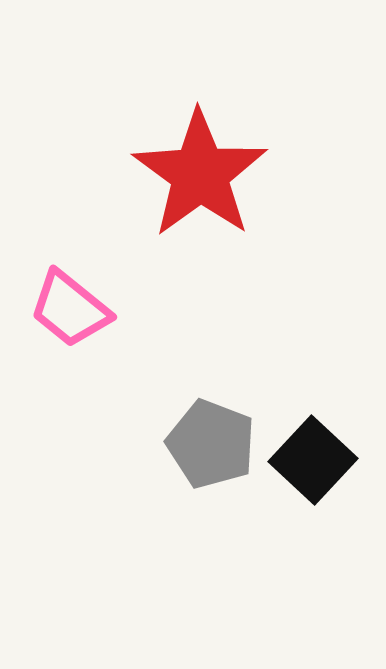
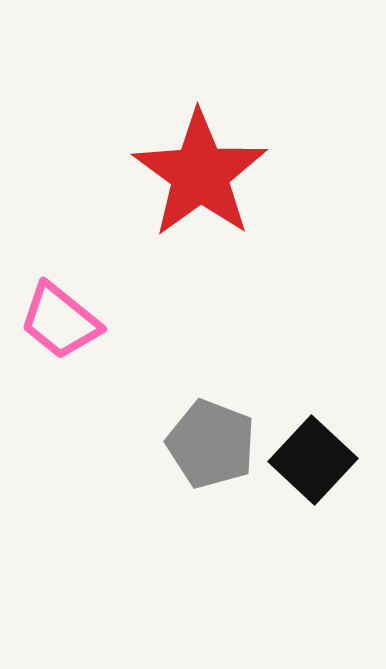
pink trapezoid: moved 10 px left, 12 px down
